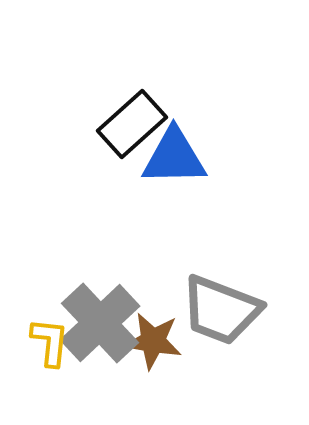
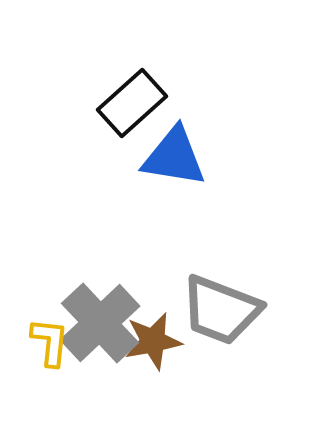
black rectangle: moved 21 px up
blue triangle: rotated 10 degrees clockwise
brown star: rotated 20 degrees counterclockwise
